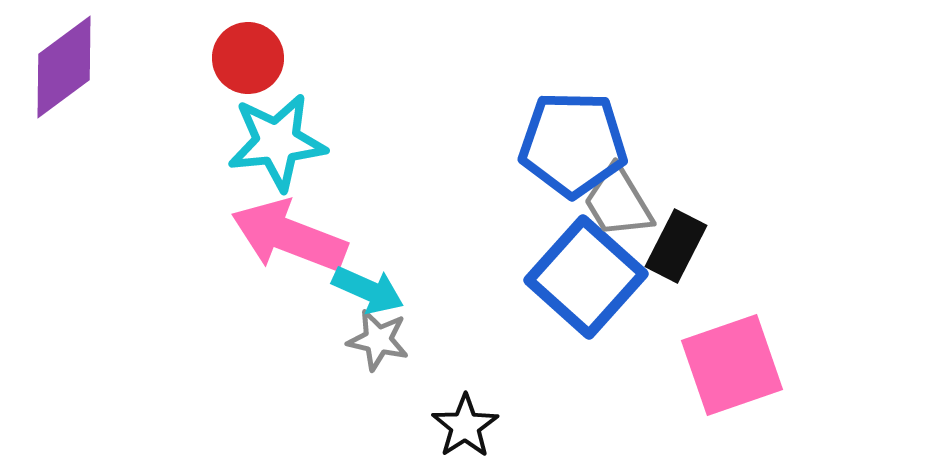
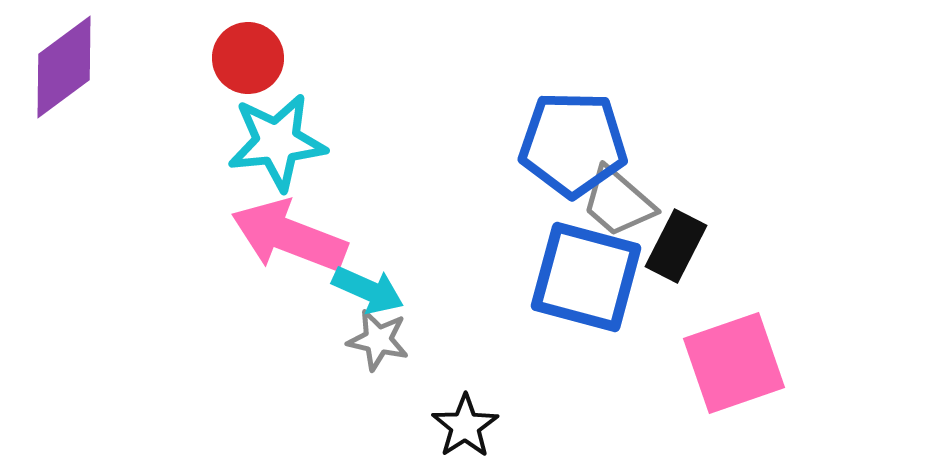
gray trapezoid: rotated 18 degrees counterclockwise
blue square: rotated 27 degrees counterclockwise
pink square: moved 2 px right, 2 px up
